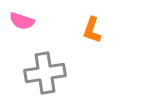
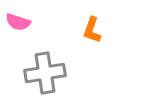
pink semicircle: moved 4 px left, 1 px down
